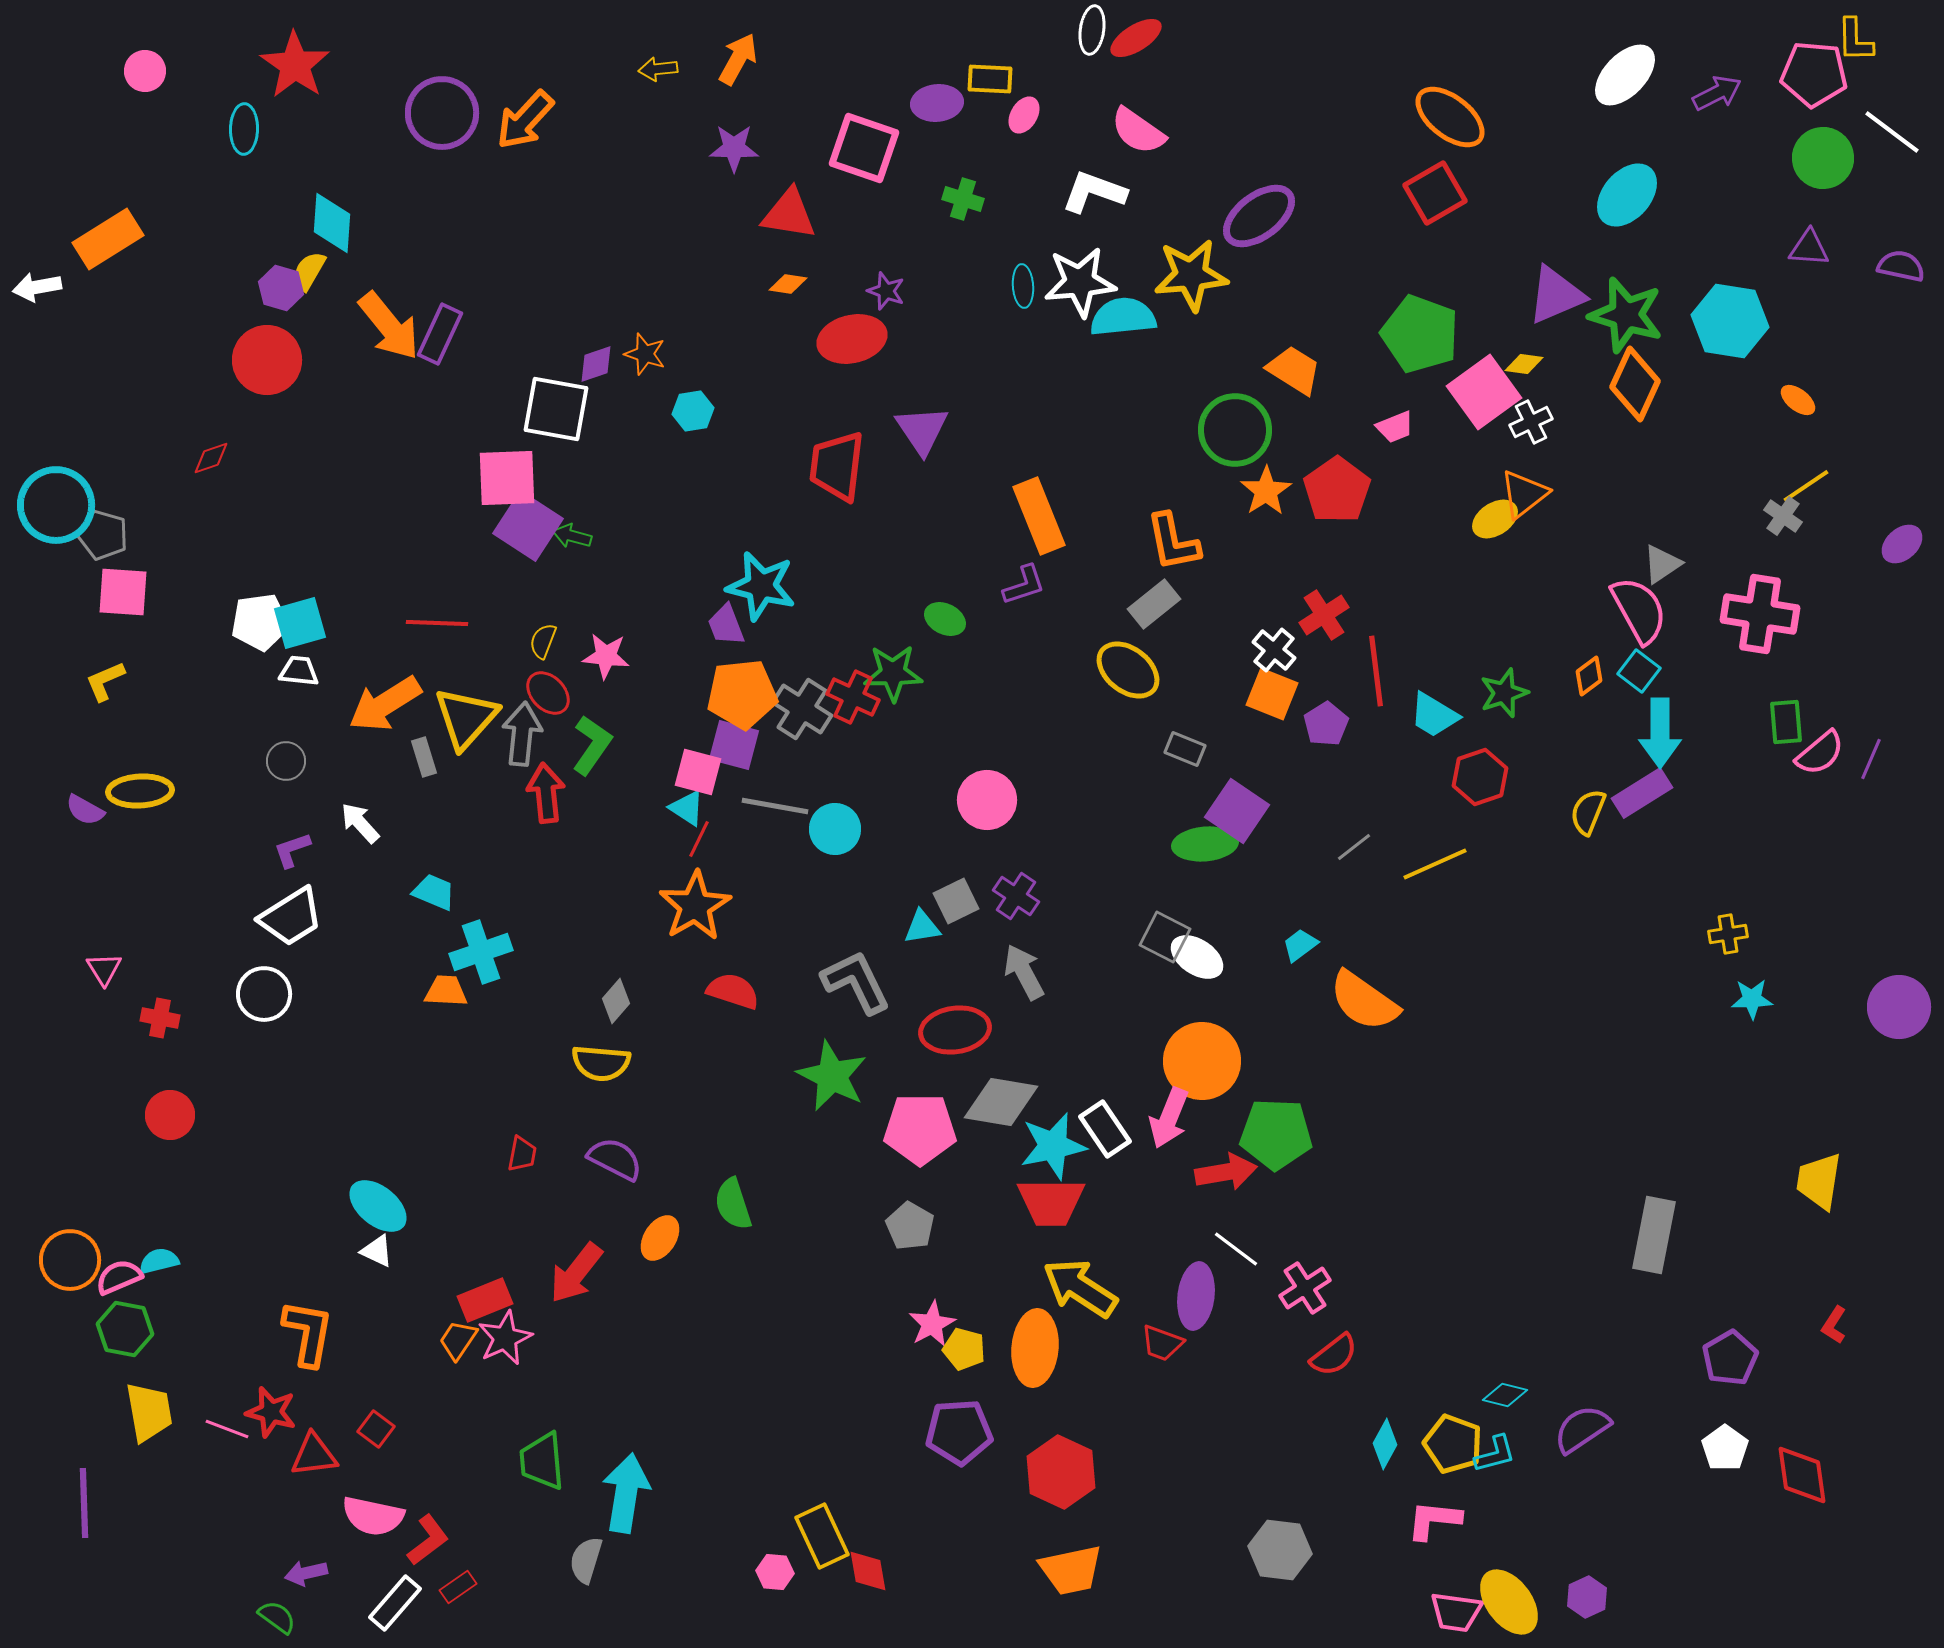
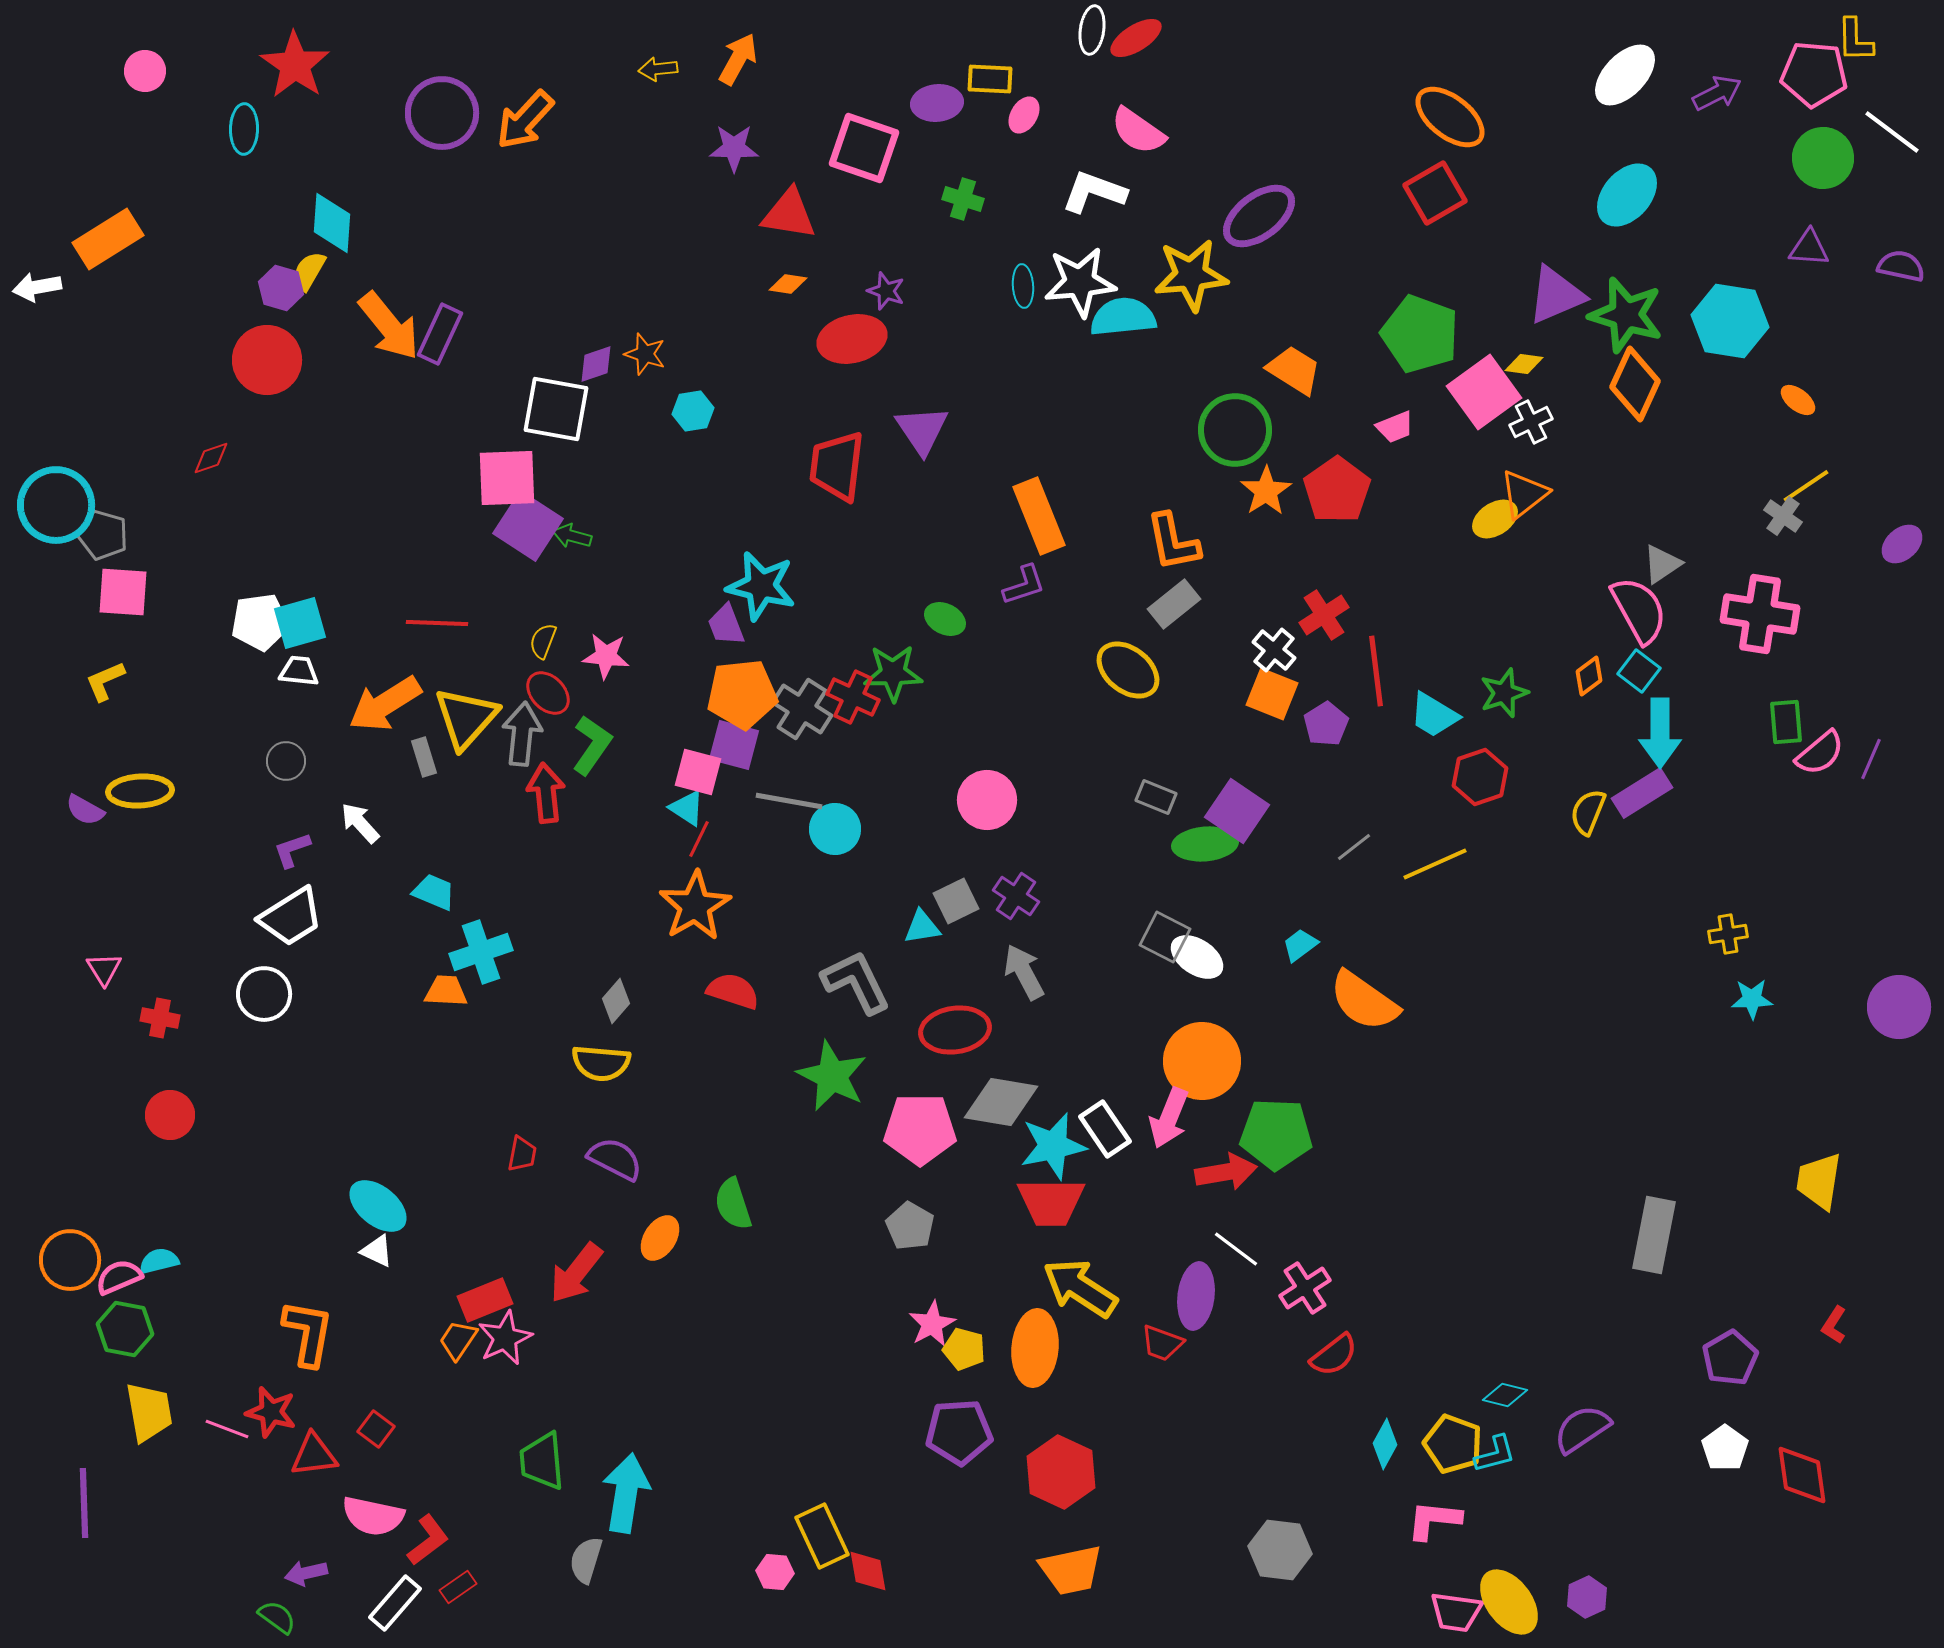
gray rectangle at (1154, 604): moved 20 px right
gray rectangle at (1185, 749): moved 29 px left, 48 px down
gray line at (775, 806): moved 14 px right, 5 px up
